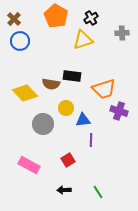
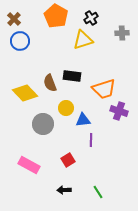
brown semicircle: moved 1 px left, 1 px up; rotated 60 degrees clockwise
